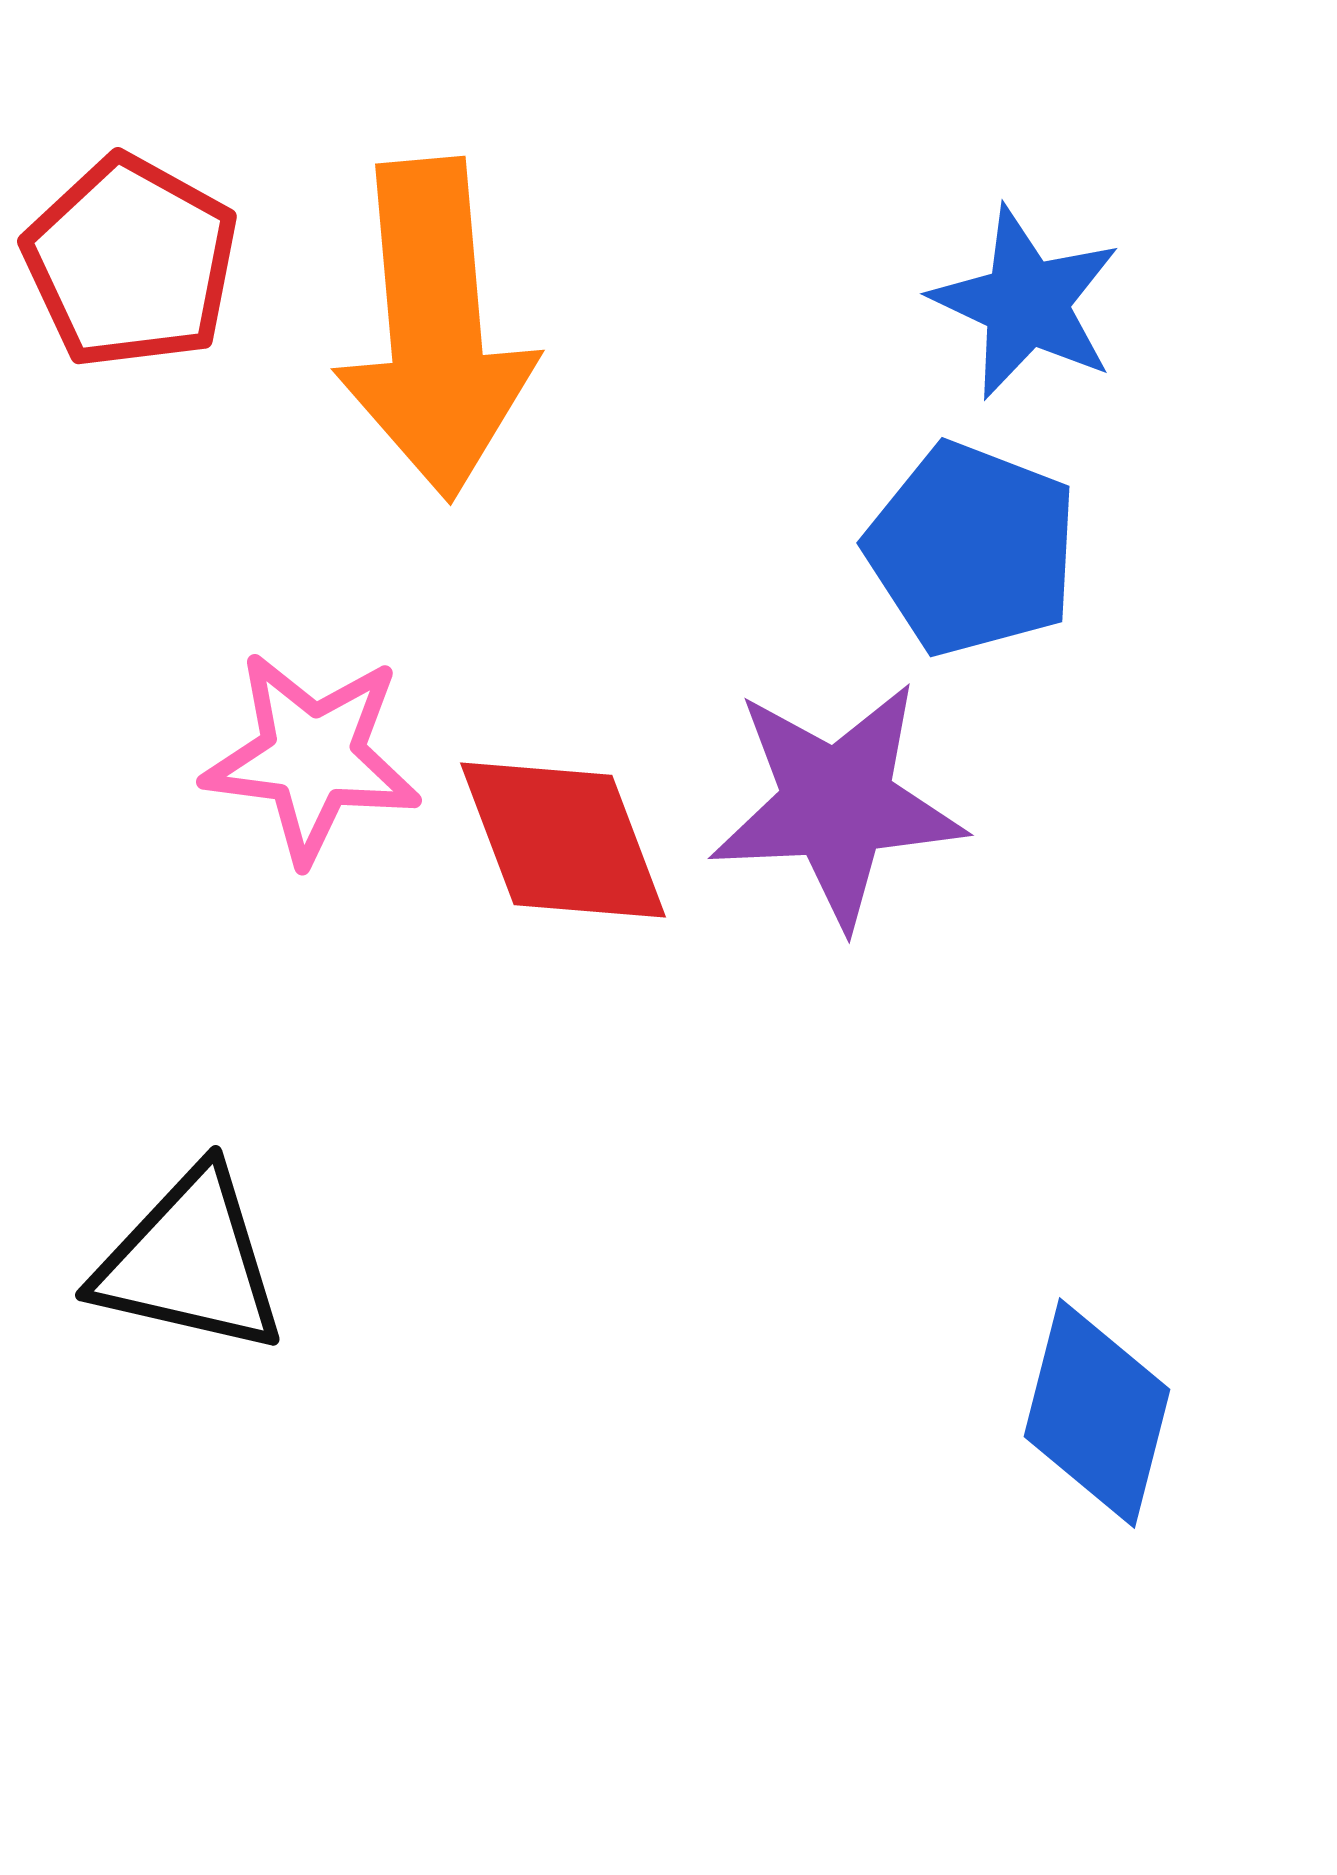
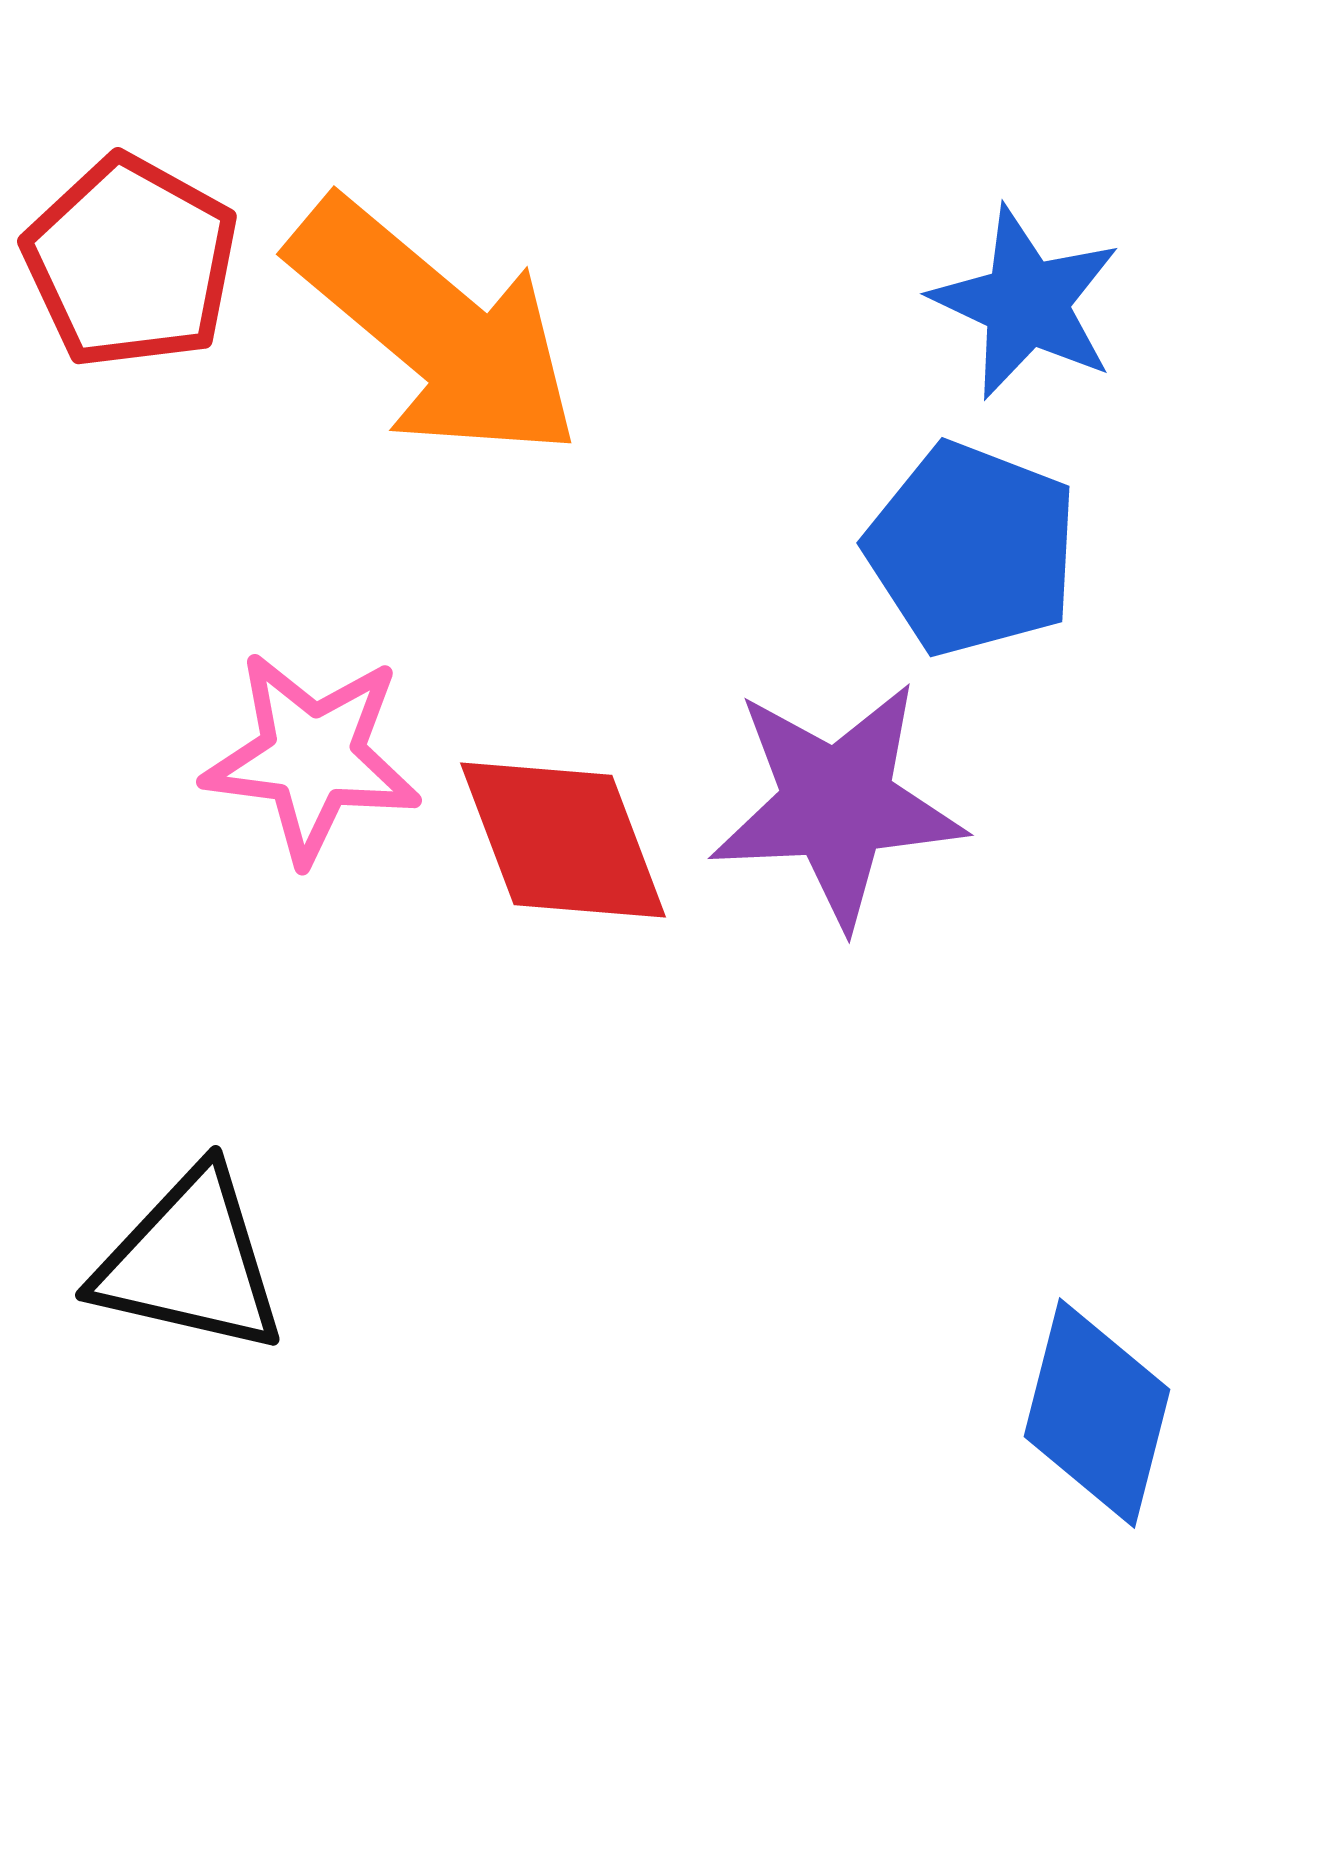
orange arrow: rotated 45 degrees counterclockwise
